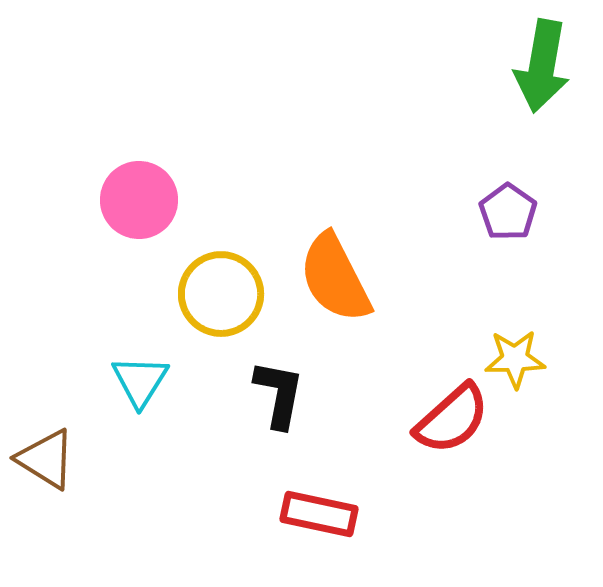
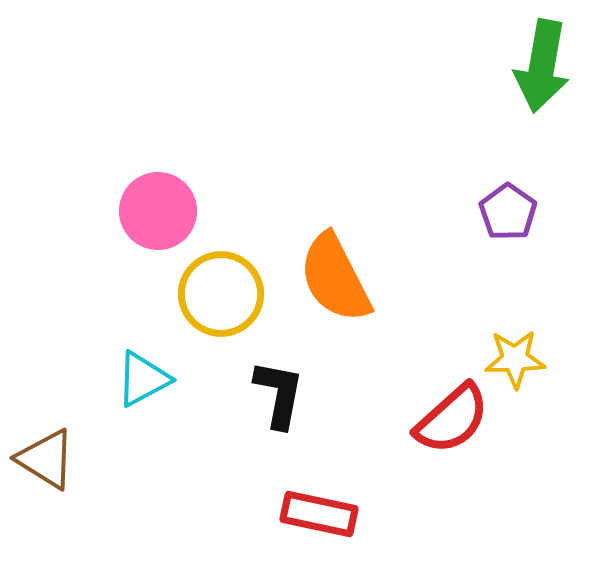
pink circle: moved 19 px right, 11 px down
cyan triangle: moved 3 px right, 2 px up; rotated 30 degrees clockwise
